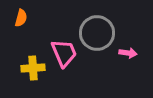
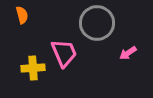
orange semicircle: moved 1 px right, 3 px up; rotated 30 degrees counterclockwise
gray circle: moved 10 px up
pink arrow: rotated 138 degrees clockwise
